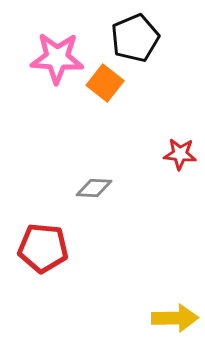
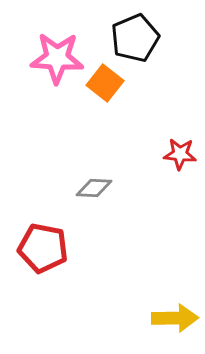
red pentagon: rotated 6 degrees clockwise
